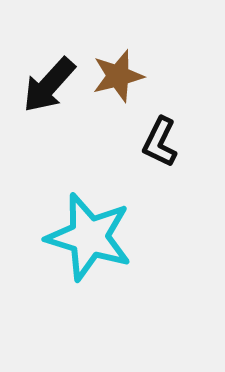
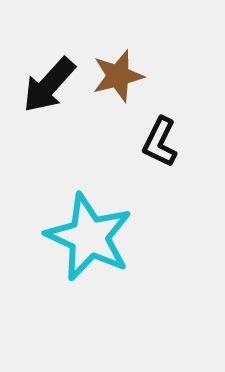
cyan star: rotated 8 degrees clockwise
